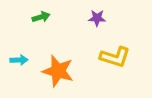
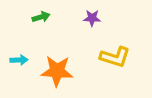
purple star: moved 5 px left
orange star: moved 1 px left; rotated 12 degrees counterclockwise
